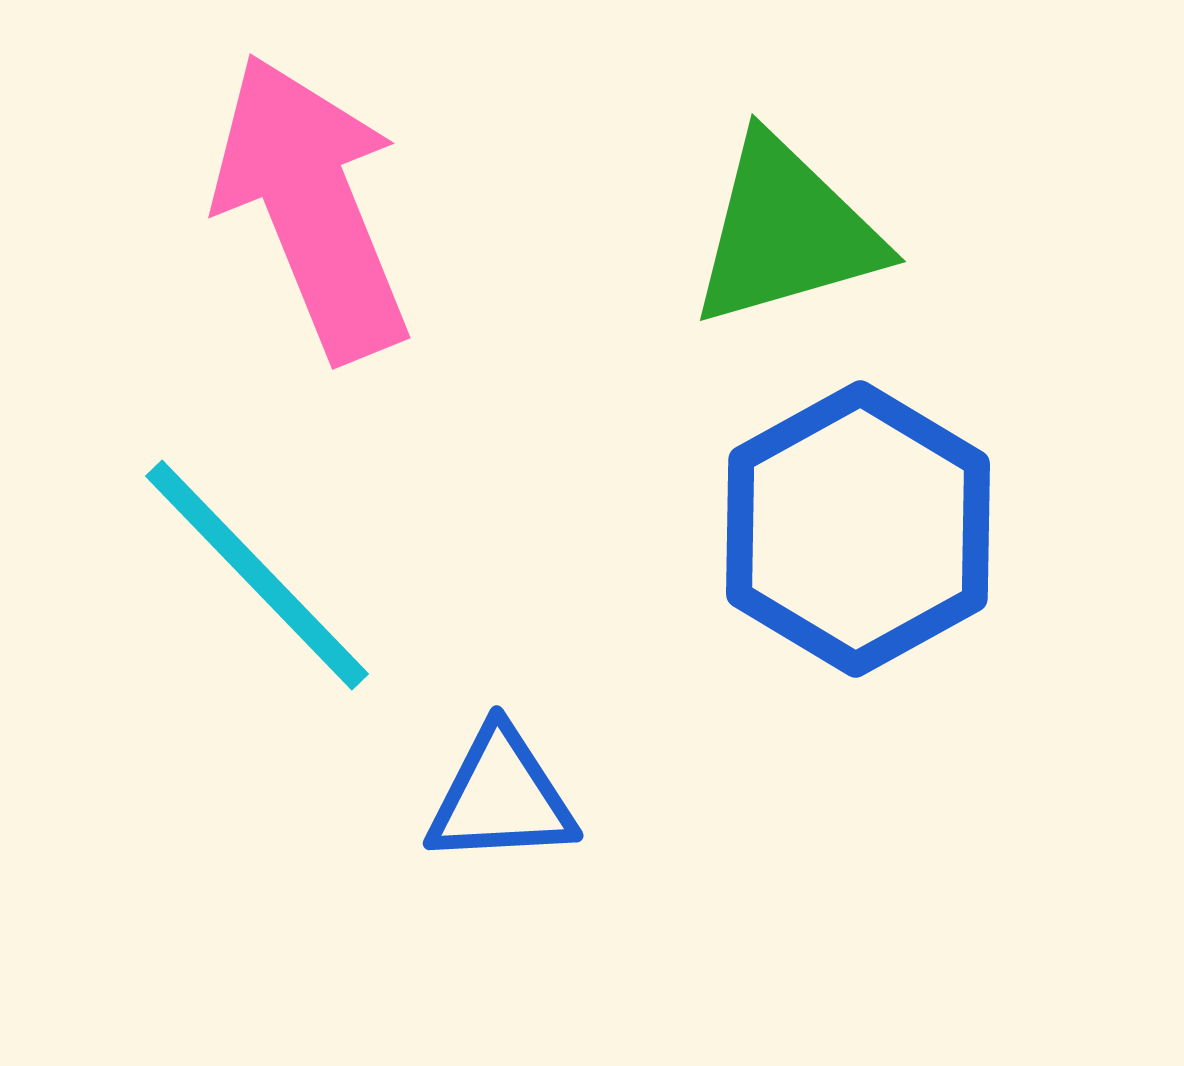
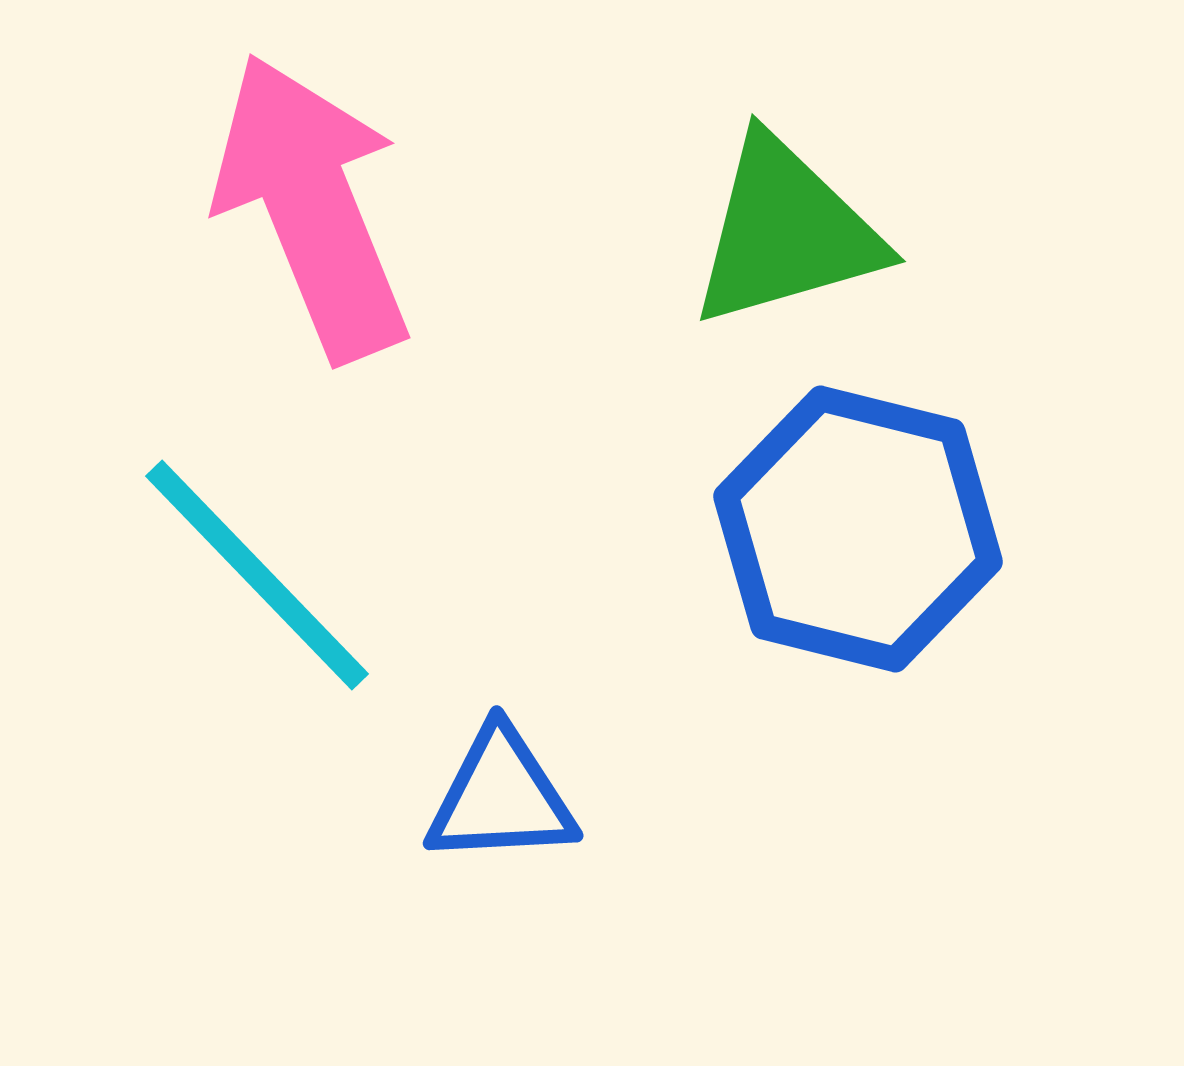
blue hexagon: rotated 17 degrees counterclockwise
